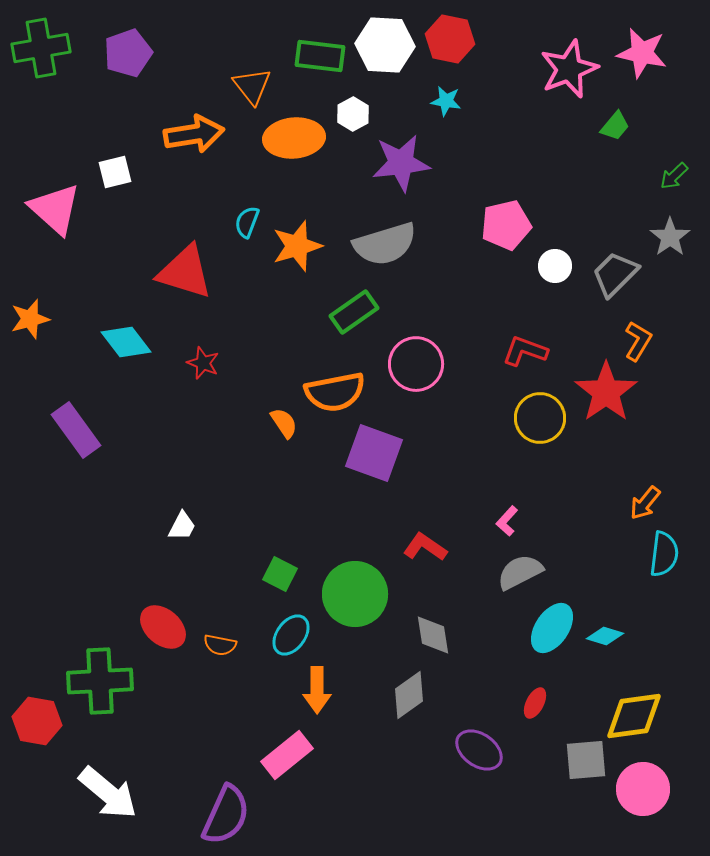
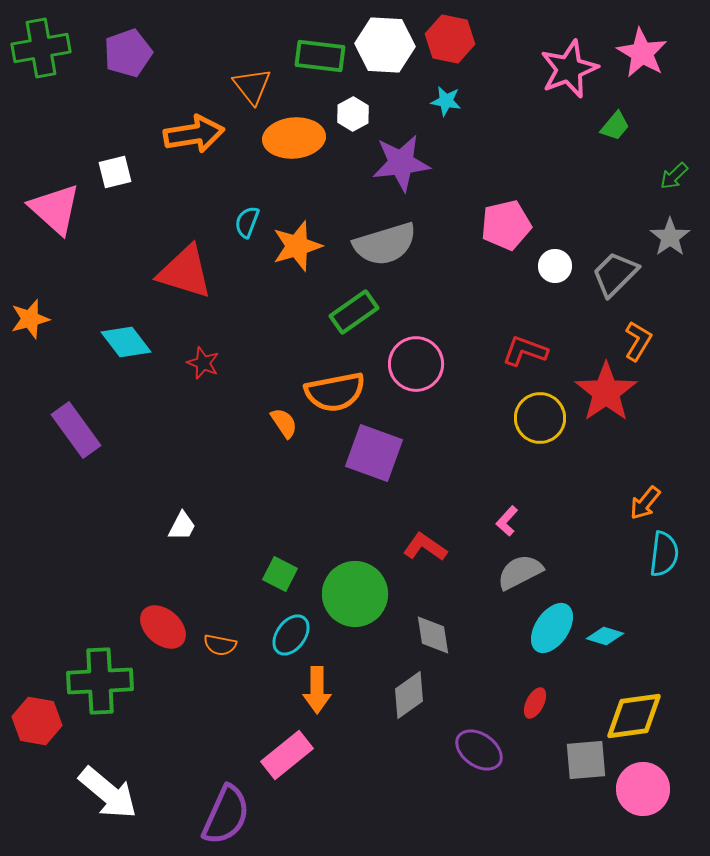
pink star at (642, 53): rotated 18 degrees clockwise
